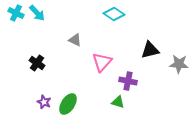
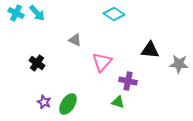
black triangle: rotated 18 degrees clockwise
